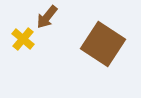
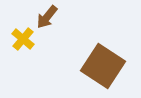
brown square: moved 22 px down
